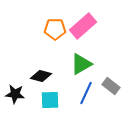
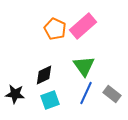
orange pentagon: rotated 25 degrees clockwise
green triangle: moved 3 px right, 2 px down; rotated 35 degrees counterclockwise
black diamond: moved 3 px right, 1 px up; rotated 40 degrees counterclockwise
gray rectangle: moved 1 px right, 8 px down
cyan square: rotated 18 degrees counterclockwise
